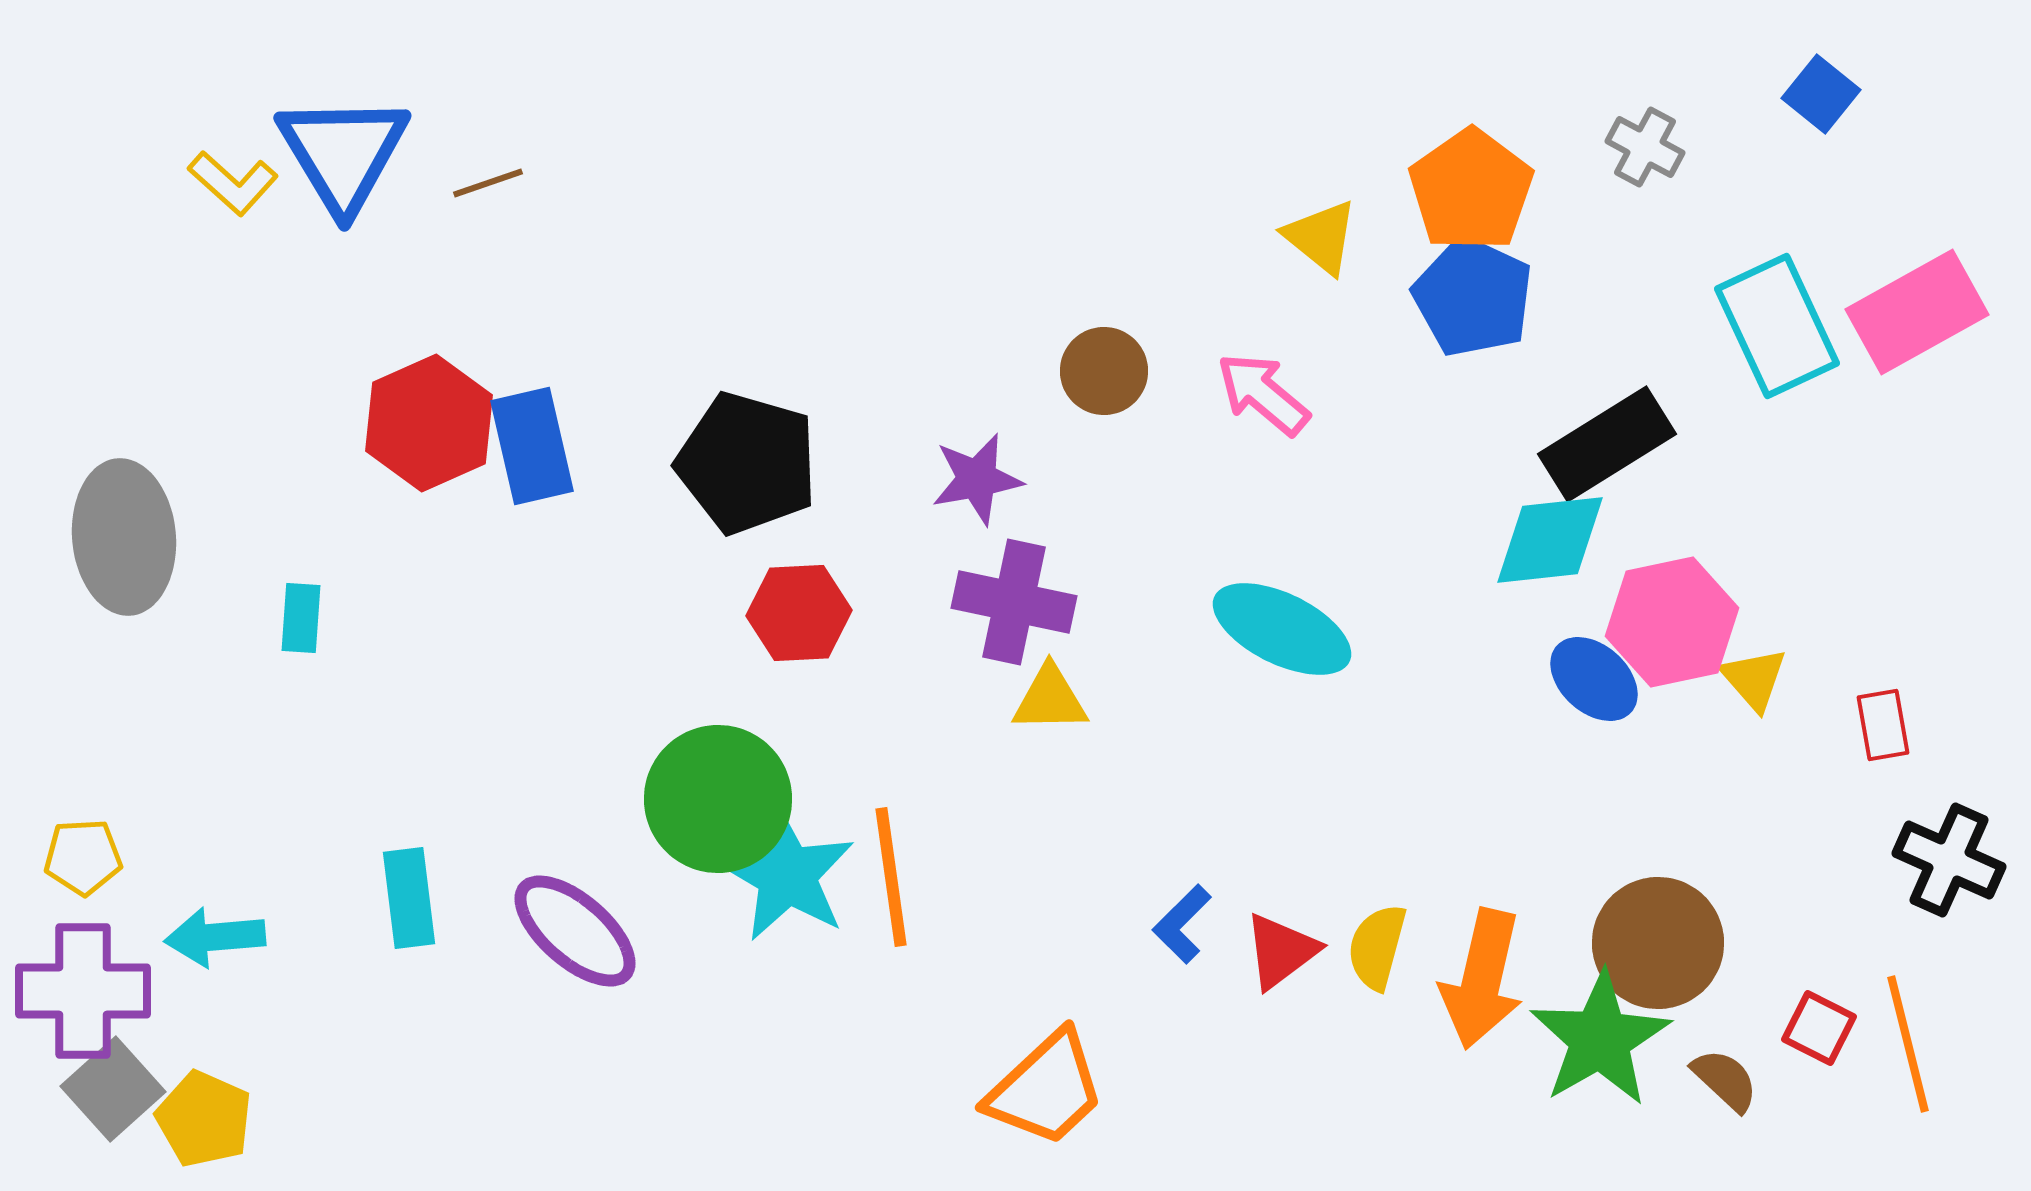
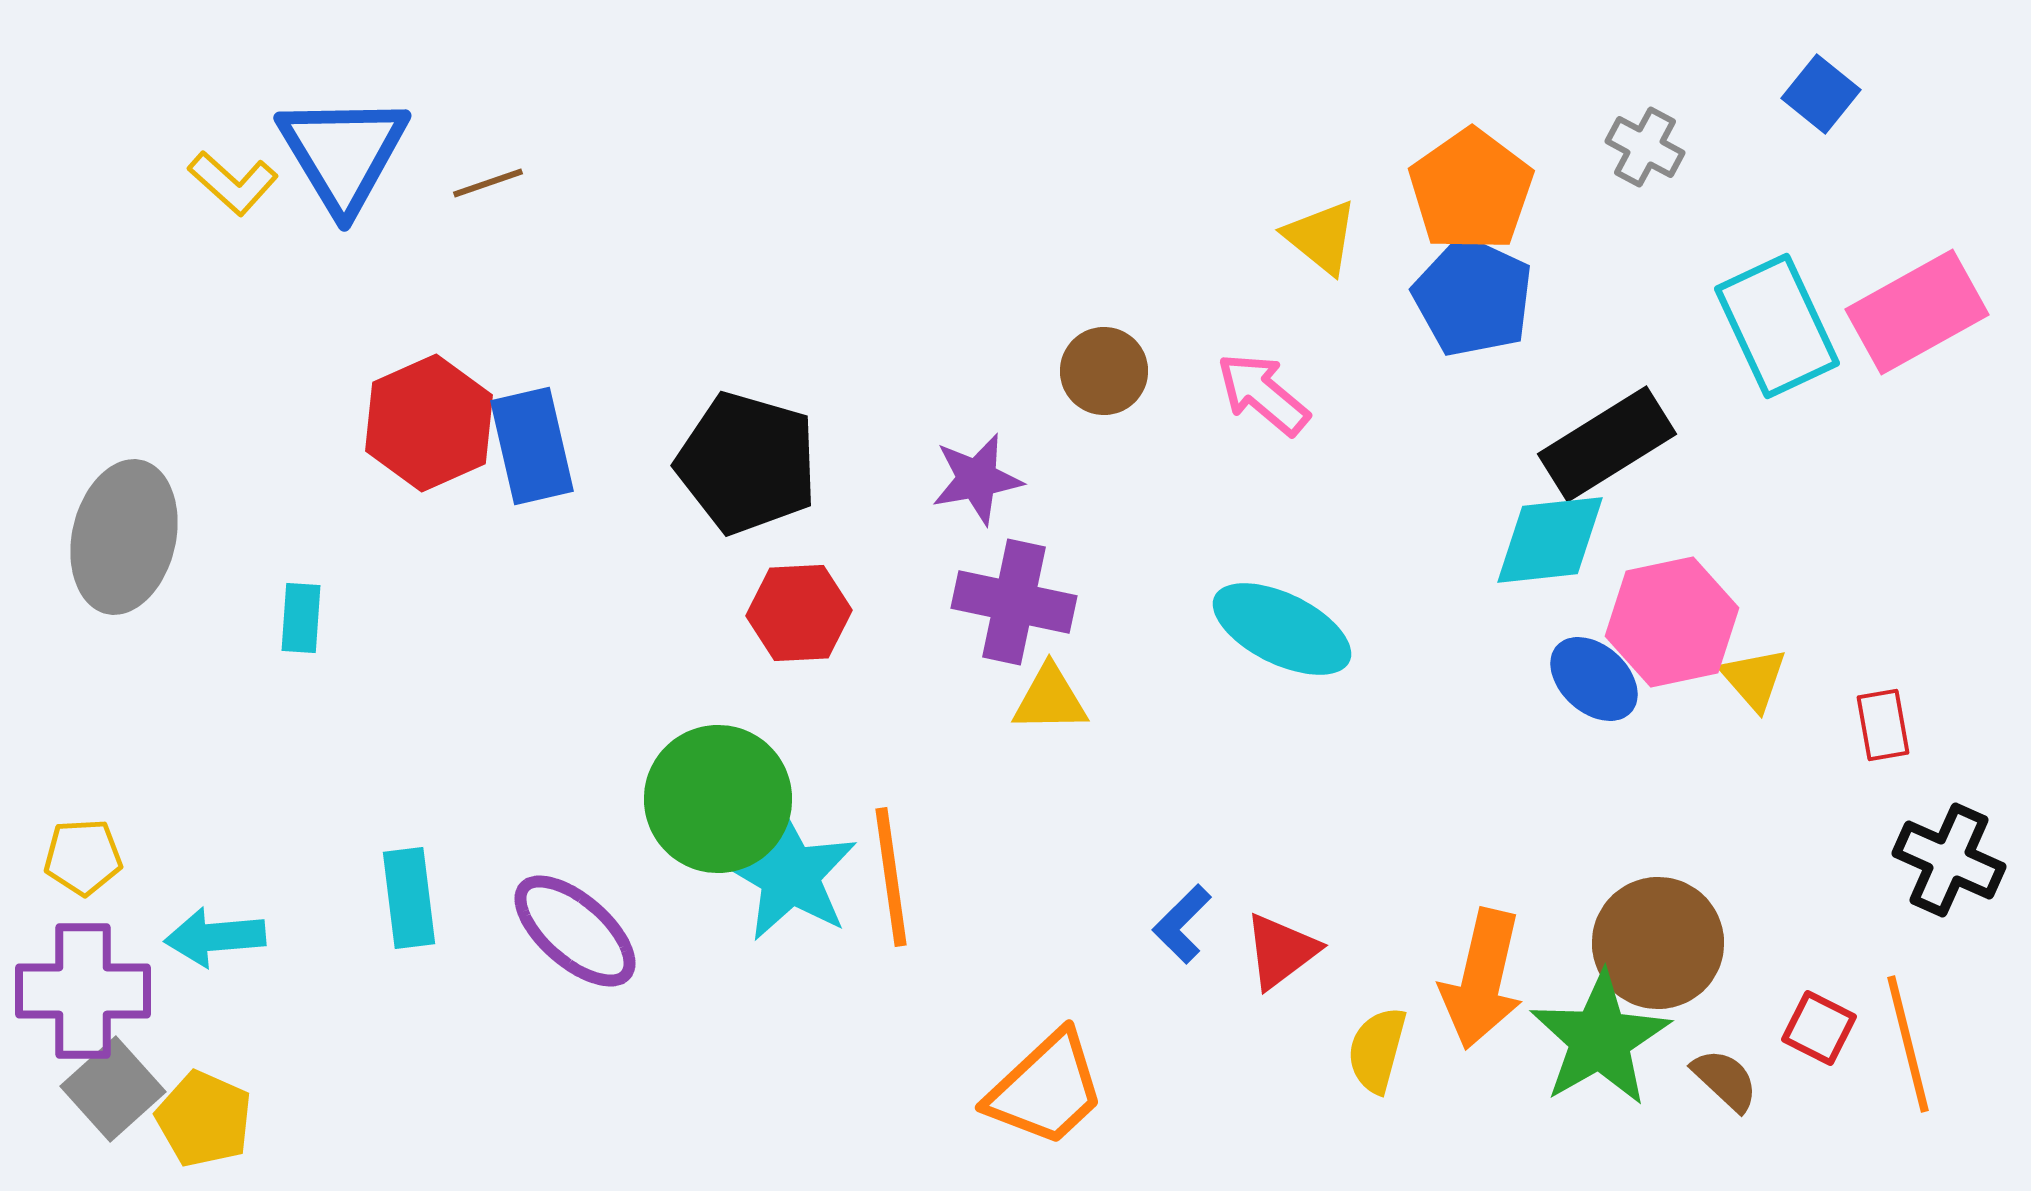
gray ellipse at (124, 537): rotated 18 degrees clockwise
cyan star at (787, 875): moved 3 px right
yellow semicircle at (1377, 947): moved 103 px down
